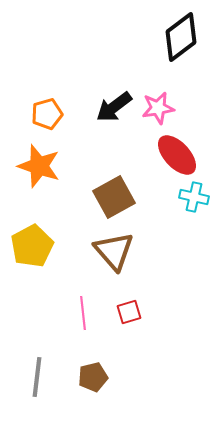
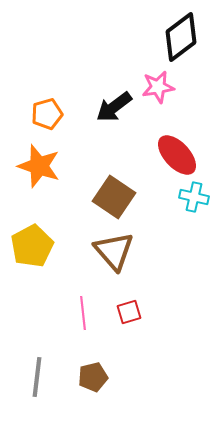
pink star: moved 21 px up
brown square: rotated 27 degrees counterclockwise
